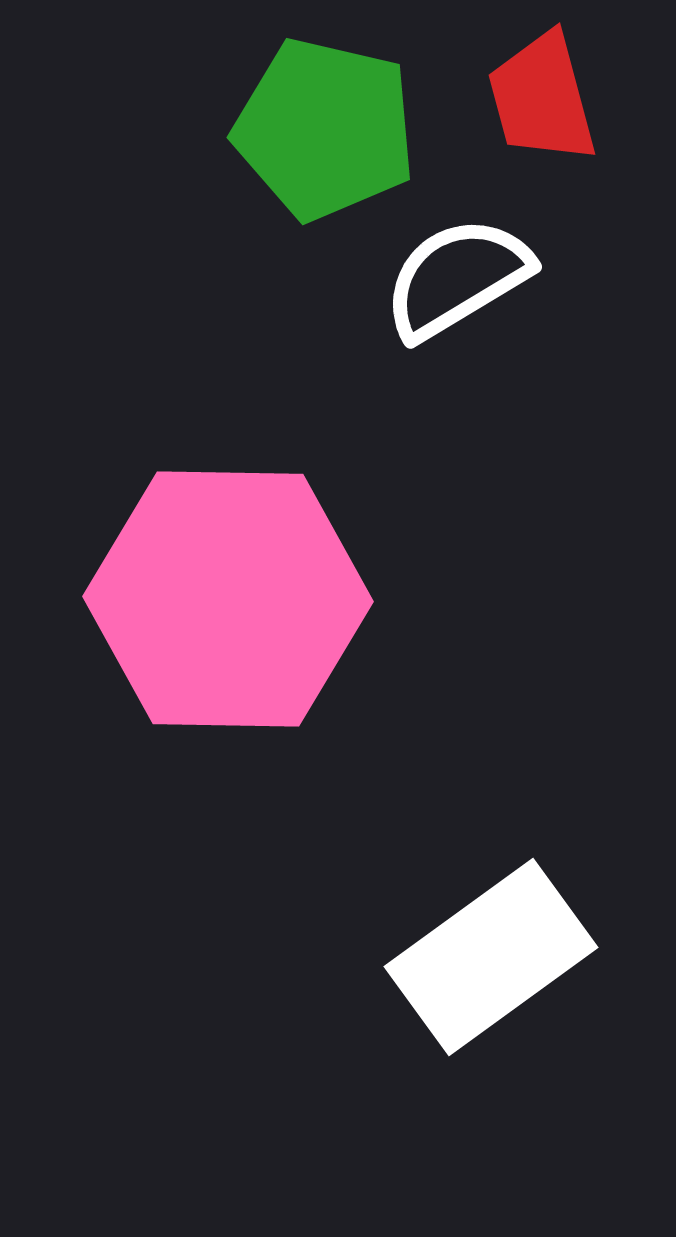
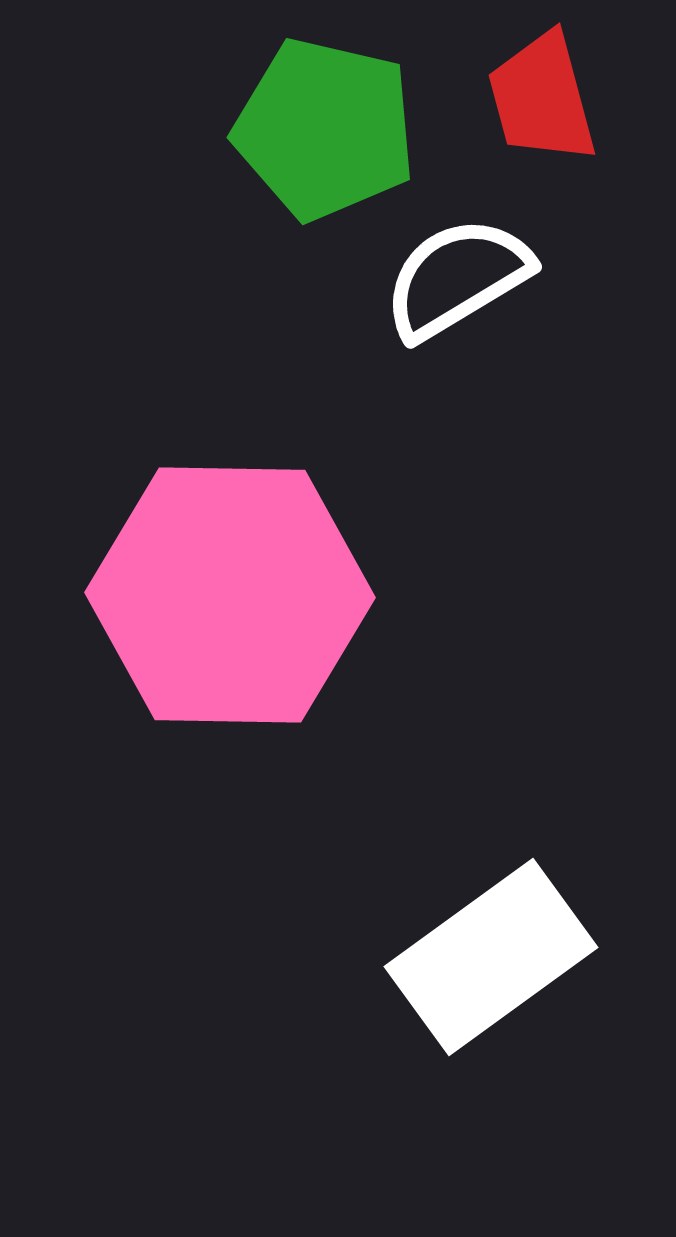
pink hexagon: moved 2 px right, 4 px up
